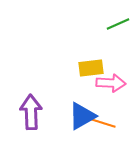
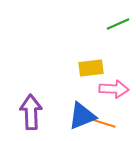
pink arrow: moved 3 px right, 6 px down
blue triangle: rotated 8 degrees clockwise
